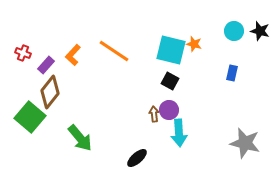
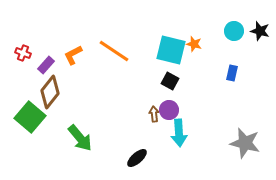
orange L-shape: rotated 20 degrees clockwise
